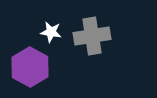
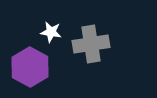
gray cross: moved 1 px left, 8 px down
